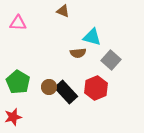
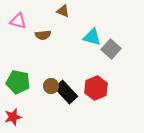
pink triangle: moved 2 px up; rotated 12 degrees clockwise
brown semicircle: moved 35 px left, 18 px up
gray square: moved 11 px up
green pentagon: rotated 20 degrees counterclockwise
brown circle: moved 2 px right, 1 px up
